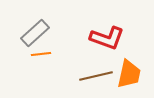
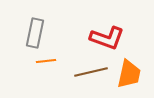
gray rectangle: rotated 36 degrees counterclockwise
orange line: moved 5 px right, 7 px down
brown line: moved 5 px left, 4 px up
